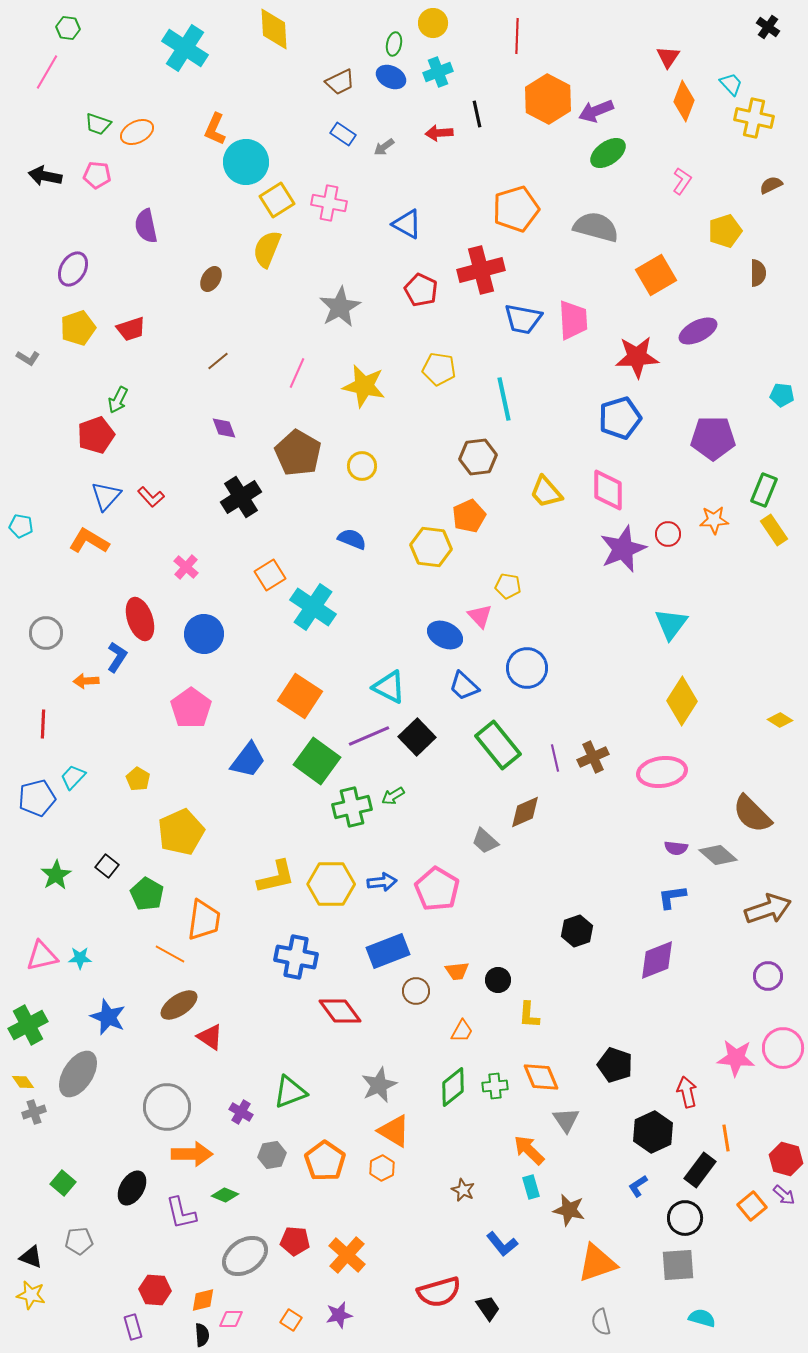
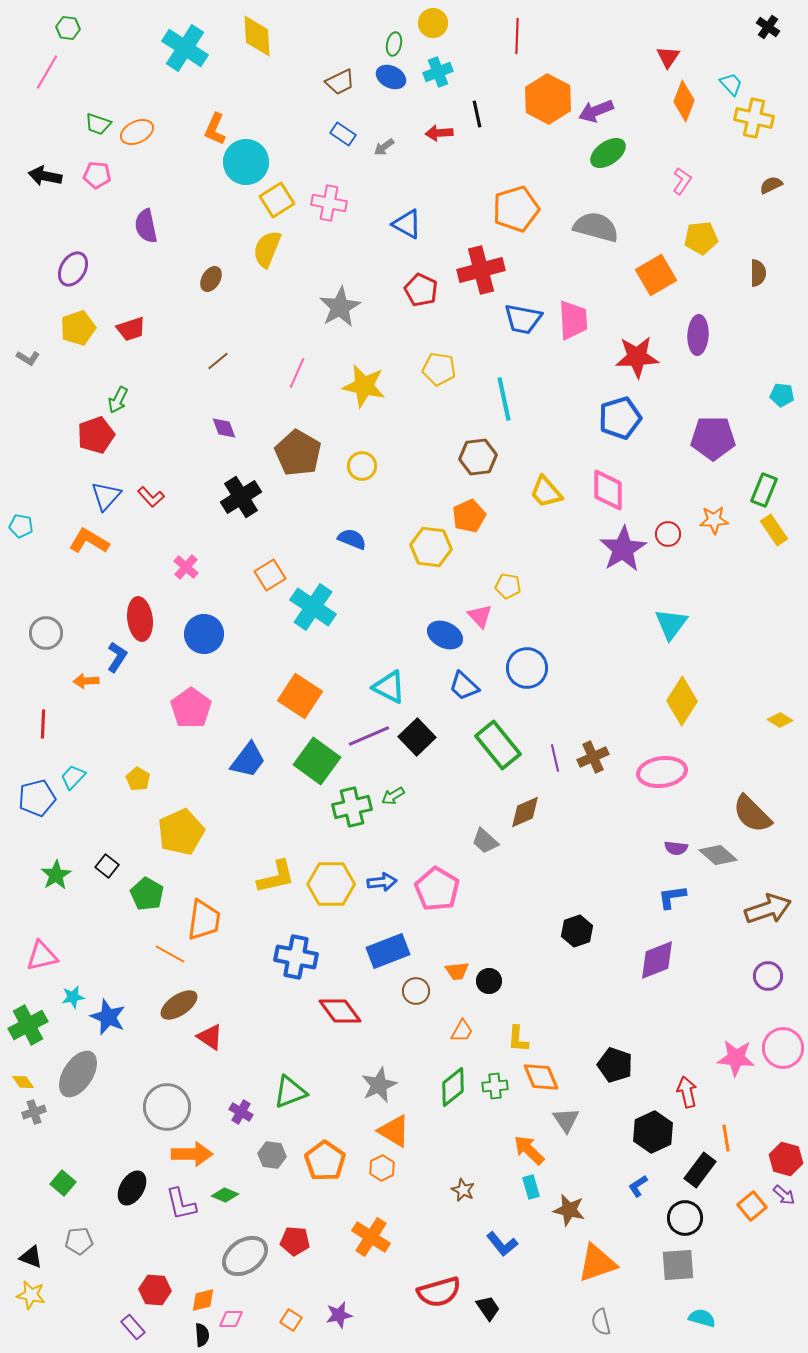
yellow diamond at (274, 29): moved 17 px left, 7 px down
yellow pentagon at (725, 231): moved 24 px left, 7 px down; rotated 12 degrees clockwise
purple ellipse at (698, 331): moved 4 px down; rotated 60 degrees counterclockwise
purple star at (623, 549): rotated 9 degrees counterclockwise
red ellipse at (140, 619): rotated 12 degrees clockwise
cyan star at (80, 958): moved 7 px left, 39 px down; rotated 10 degrees counterclockwise
black circle at (498, 980): moved 9 px left, 1 px down
yellow L-shape at (529, 1015): moved 11 px left, 24 px down
gray hexagon at (272, 1155): rotated 16 degrees clockwise
purple L-shape at (181, 1213): moved 9 px up
orange cross at (347, 1255): moved 24 px right, 18 px up; rotated 9 degrees counterclockwise
purple rectangle at (133, 1327): rotated 25 degrees counterclockwise
